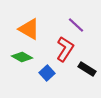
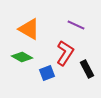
purple line: rotated 18 degrees counterclockwise
red L-shape: moved 4 px down
black rectangle: rotated 30 degrees clockwise
blue square: rotated 21 degrees clockwise
